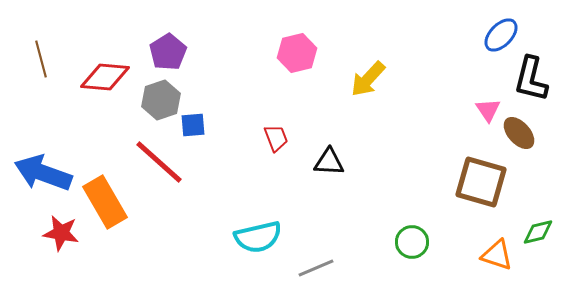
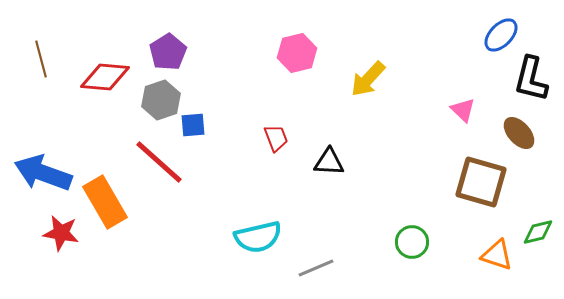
pink triangle: moved 25 px left; rotated 12 degrees counterclockwise
